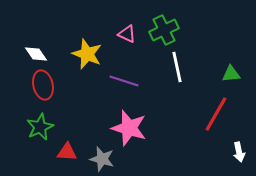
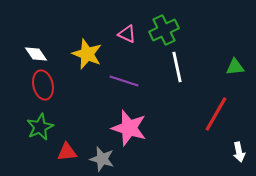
green triangle: moved 4 px right, 7 px up
red triangle: rotated 10 degrees counterclockwise
